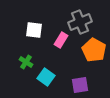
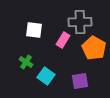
gray cross: rotated 20 degrees clockwise
pink rectangle: moved 2 px right
orange pentagon: moved 2 px up
cyan square: moved 1 px up
purple square: moved 4 px up
